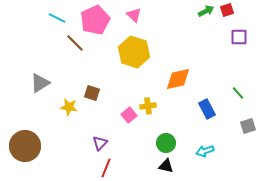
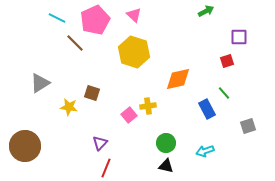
red square: moved 51 px down
green line: moved 14 px left
